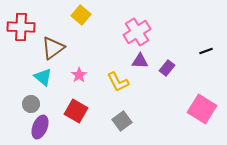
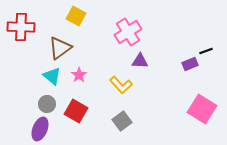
yellow square: moved 5 px left, 1 px down; rotated 12 degrees counterclockwise
pink cross: moved 9 px left
brown triangle: moved 7 px right
purple rectangle: moved 23 px right, 4 px up; rotated 28 degrees clockwise
cyan triangle: moved 9 px right, 1 px up
yellow L-shape: moved 3 px right, 3 px down; rotated 15 degrees counterclockwise
gray circle: moved 16 px right
purple ellipse: moved 2 px down
